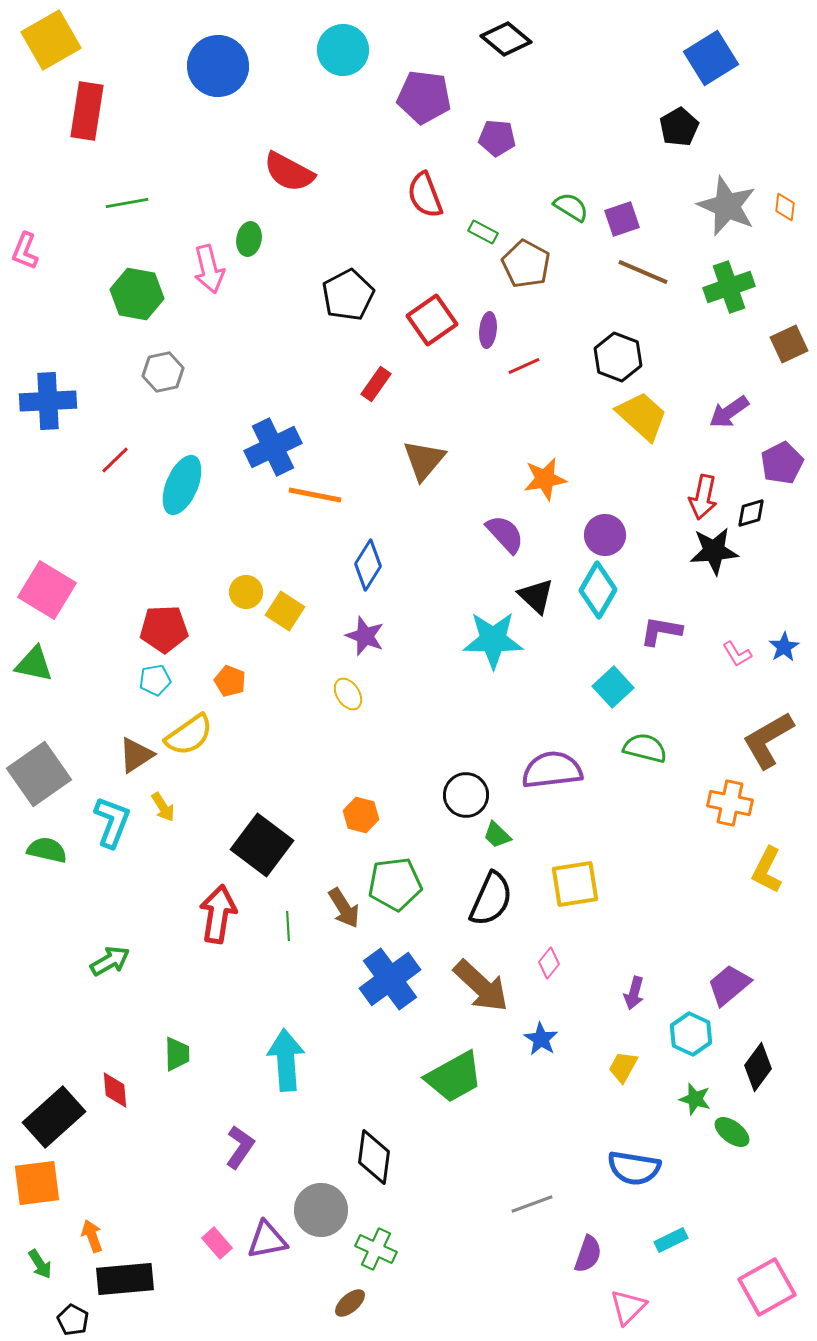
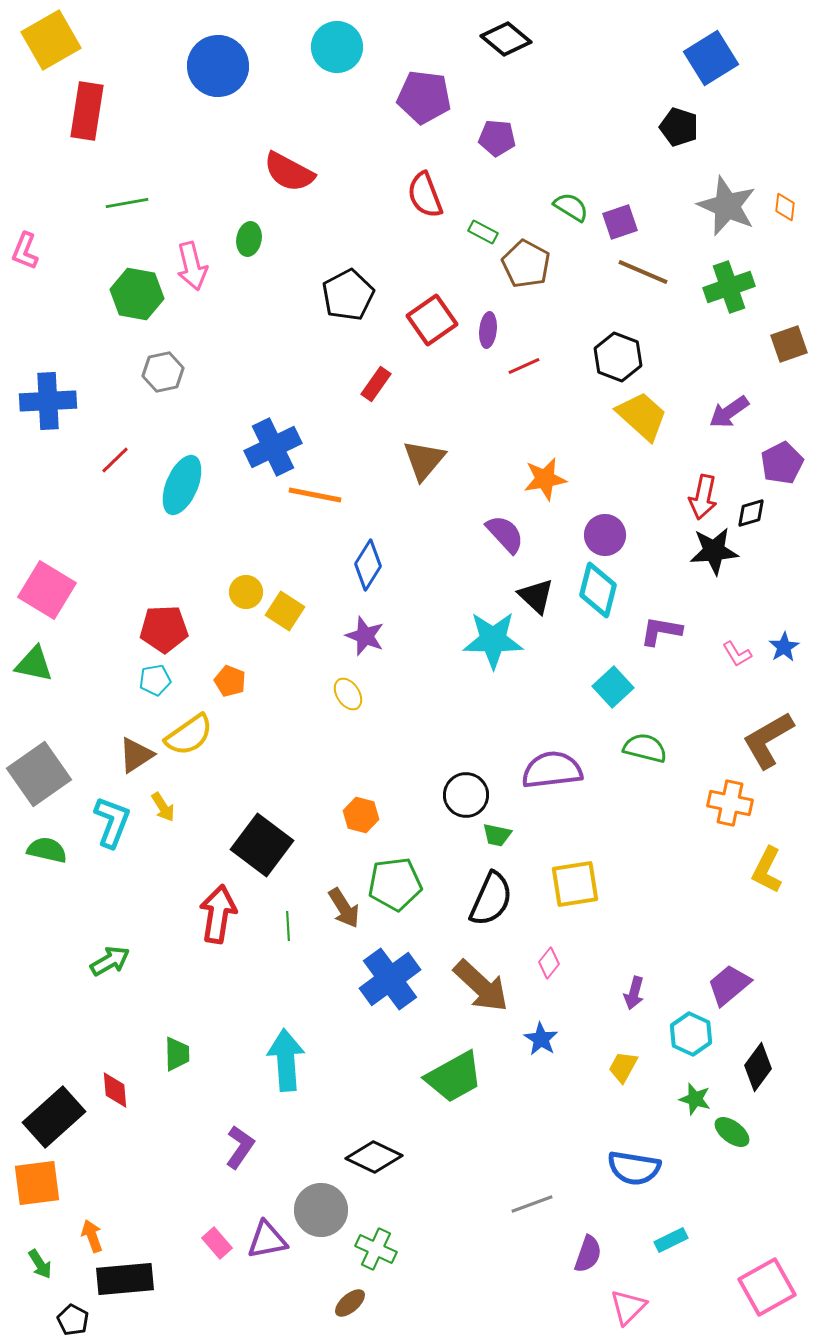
cyan circle at (343, 50): moved 6 px left, 3 px up
black pentagon at (679, 127): rotated 24 degrees counterclockwise
purple square at (622, 219): moved 2 px left, 3 px down
pink arrow at (209, 269): moved 17 px left, 3 px up
brown square at (789, 344): rotated 6 degrees clockwise
cyan diamond at (598, 590): rotated 16 degrees counterclockwise
green trapezoid at (497, 835): rotated 32 degrees counterclockwise
black diamond at (374, 1157): rotated 72 degrees counterclockwise
